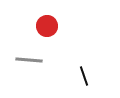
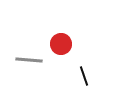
red circle: moved 14 px right, 18 px down
